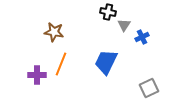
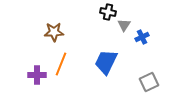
brown star: rotated 12 degrees counterclockwise
gray square: moved 6 px up
